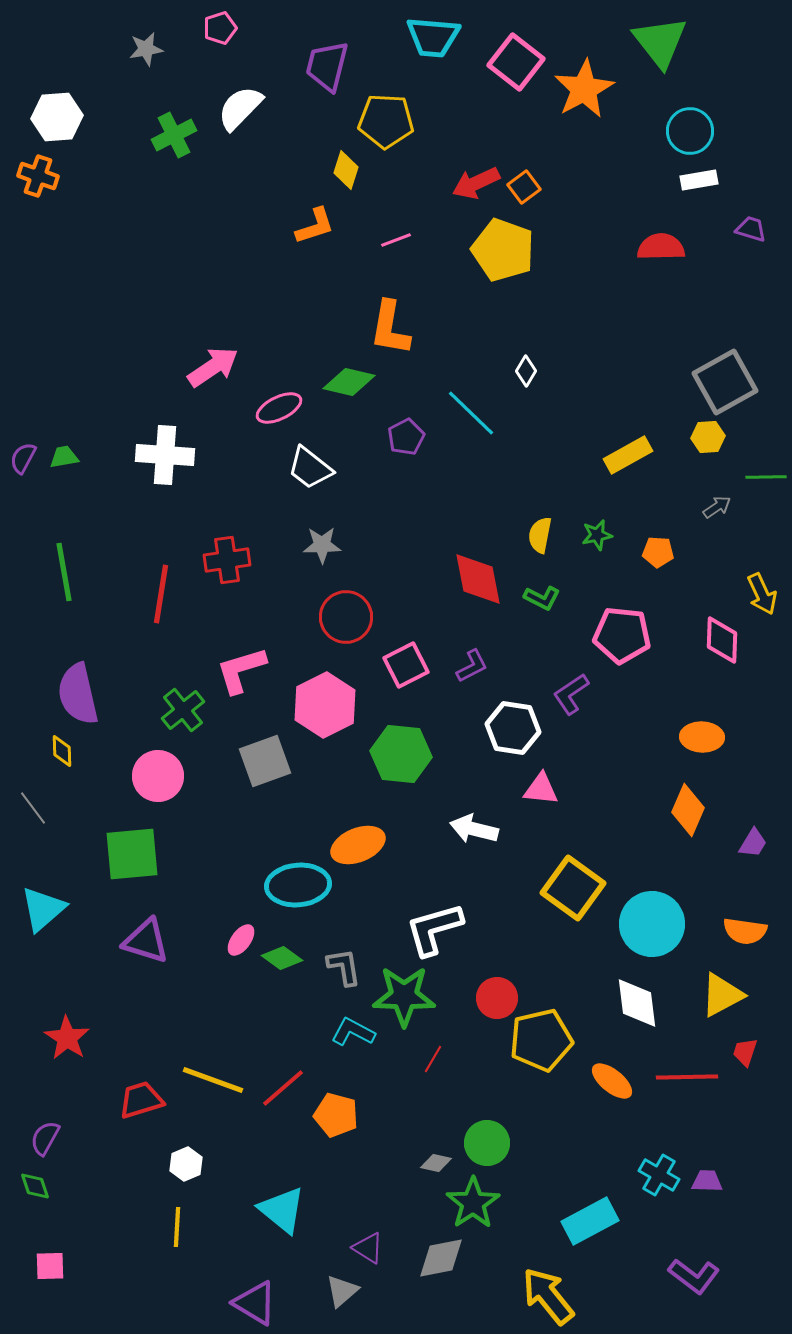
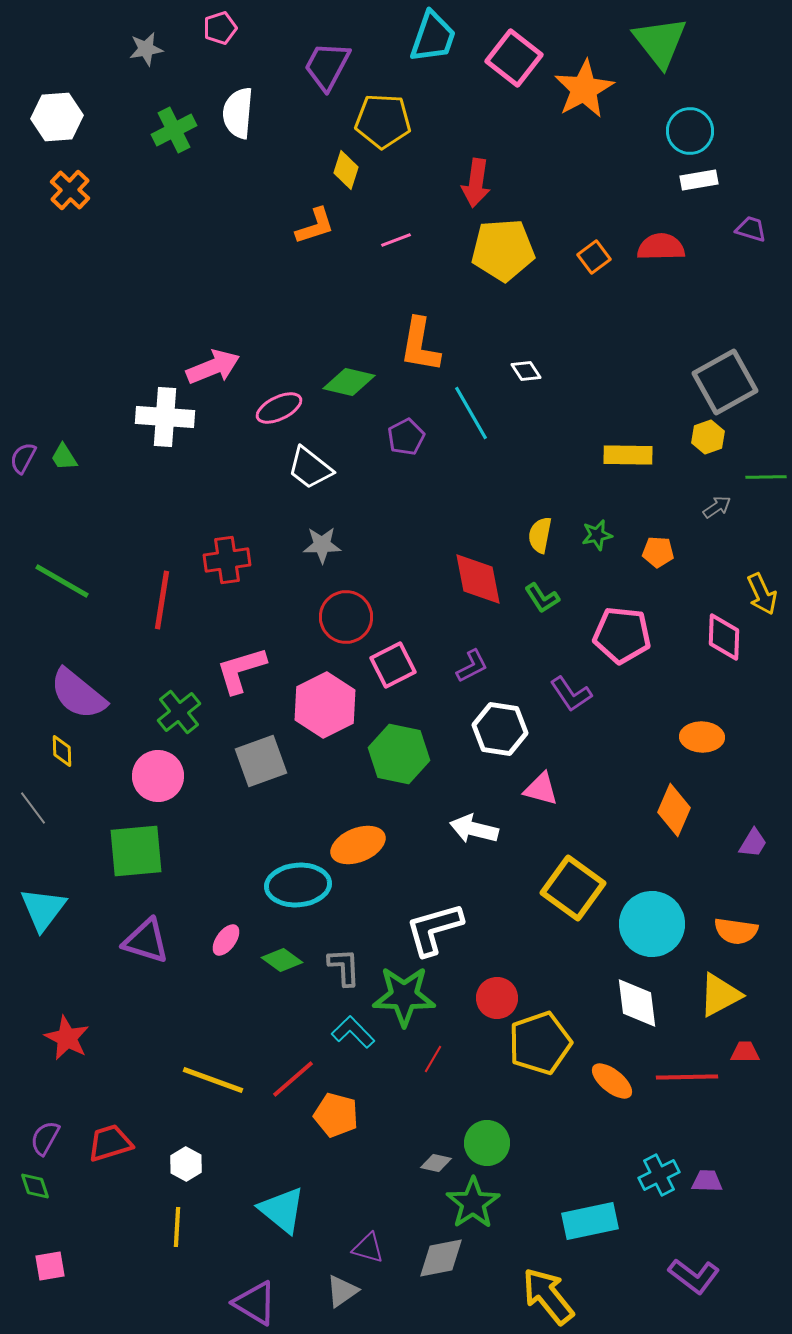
cyan trapezoid at (433, 37): rotated 76 degrees counterclockwise
pink square at (516, 62): moved 2 px left, 4 px up
purple trapezoid at (327, 66): rotated 14 degrees clockwise
white semicircle at (240, 108): moved 2 px left, 5 px down; rotated 39 degrees counterclockwise
yellow pentagon at (386, 121): moved 3 px left
green cross at (174, 135): moved 5 px up
orange cross at (38, 176): moved 32 px right, 14 px down; rotated 24 degrees clockwise
red arrow at (476, 183): rotated 57 degrees counterclockwise
orange square at (524, 187): moved 70 px right, 70 px down
yellow pentagon at (503, 250): rotated 24 degrees counterclockwise
orange L-shape at (390, 328): moved 30 px right, 17 px down
pink arrow at (213, 367): rotated 12 degrees clockwise
white diamond at (526, 371): rotated 64 degrees counterclockwise
cyan line at (471, 413): rotated 16 degrees clockwise
yellow hexagon at (708, 437): rotated 16 degrees counterclockwise
white cross at (165, 455): moved 38 px up
yellow rectangle at (628, 455): rotated 30 degrees clockwise
green trapezoid at (64, 457): rotated 112 degrees counterclockwise
green line at (64, 572): moved 2 px left, 9 px down; rotated 50 degrees counterclockwise
red line at (161, 594): moved 1 px right, 6 px down
green L-shape at (542, 598): rotated 30 degrees clockwise
pink diamond at (722, 640): moved 2 px right, 3 px up
pink square at (406, 665): moved 13 px left
purple semicircle at (78, 694): rotated 38 degrees counterclockwise
purple L-shape at (571, 694): rotated 90 degrees counterclockwise
green cross at (183, 710): moved 4 px left, 2 px down
white hexagon at (513, 728): moved 13 px left, 1 px down
green hexagon at (401, 754): moved 2 px left; rotated 6 degrees clockwise
gray square at (265, 761): moved 4 px left
pink triangle at (541, 789): rotated 9 degrees clockwise
orange diamond at (688, 810): moved 14 px left
green square at (132, 854): moved 4 px right, 3 px up
cyan triangle at (43, 909): rotated 12 degrees counterclockwise
orange semicircle at (745, 931): moved 9 px left
pink ellipse at (241, 940): moved 15 px left
green diamond at (282, 958): moved 2 px down
gray L-shape at (344, 967): rotated 6 degrees clockwise
yellow triangle at (722, 995): moved 2 px left
cyan L-shape at (353, 1032): rotated 18 degrees clockwise
red star at (67, 1038): rotated 6 degrees counterclockwise
yellow pentagon at (541, 1040): moved 1 px left, 3 px down; rotated 6 degrees counterclockwise
red trapezoid at (745, 1052): rotated 72 degrees clockwise
red line at (283, 1088): moved 10 px right, 9 px up
red trapezoid at (141, 1100): moved 31 px left, 43 px down
white hexagon at (186, 1164): rotated 8 degrees counterclockwise
cyan cross at (659, 1175): rotated 33 degrees clockwise
cyan rectangle at (590, 1221): rotated 16 degrees clockwise
purple triangle at (368, 1248): rotated 16 degrees counterclockwise
pink square at (50, 1266): rotated 8 degrees counterclockwise
gray triangle at (342, 1291): rotated 6 degrees clockwise
